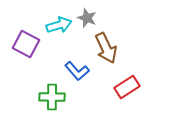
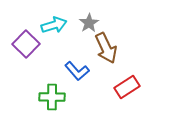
gray star: moved 2 px right, 5 px down; rotated 18 degrees clockwise
cyan arrow: moved 5 px left
purple square: rotated 16 degrees clockwise
